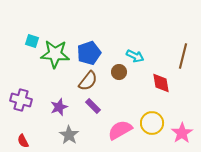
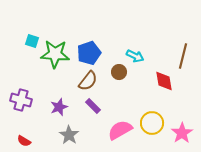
red diamond: moved 3 px right, 2 px up
red semicircle: moved 1 px right; rotated 32 degrees counterclockwise
